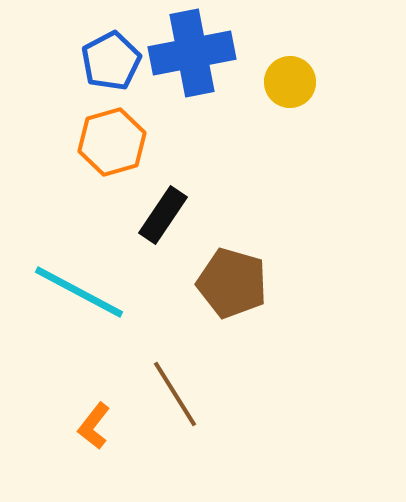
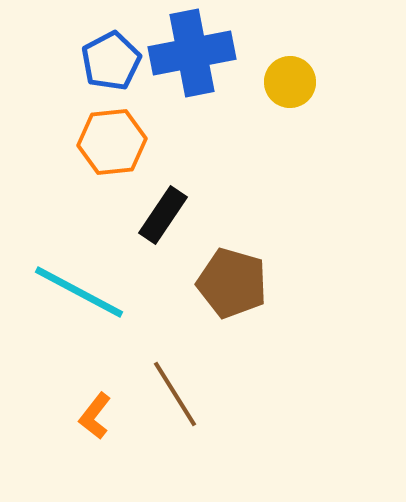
orange hexagon: rotated 10 degrees clockwise
orange L-shape: moved 1 px right, 10 px up
